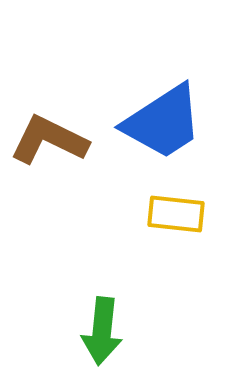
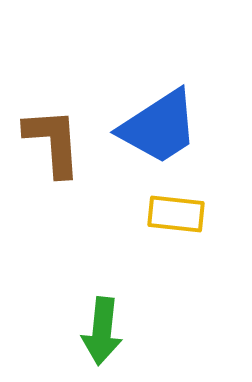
blue trapezoid: moved 4 px left, 5 px down
brown L-shape: moved 4 px right, 2 px down; rotated 60 degrees clockwise
